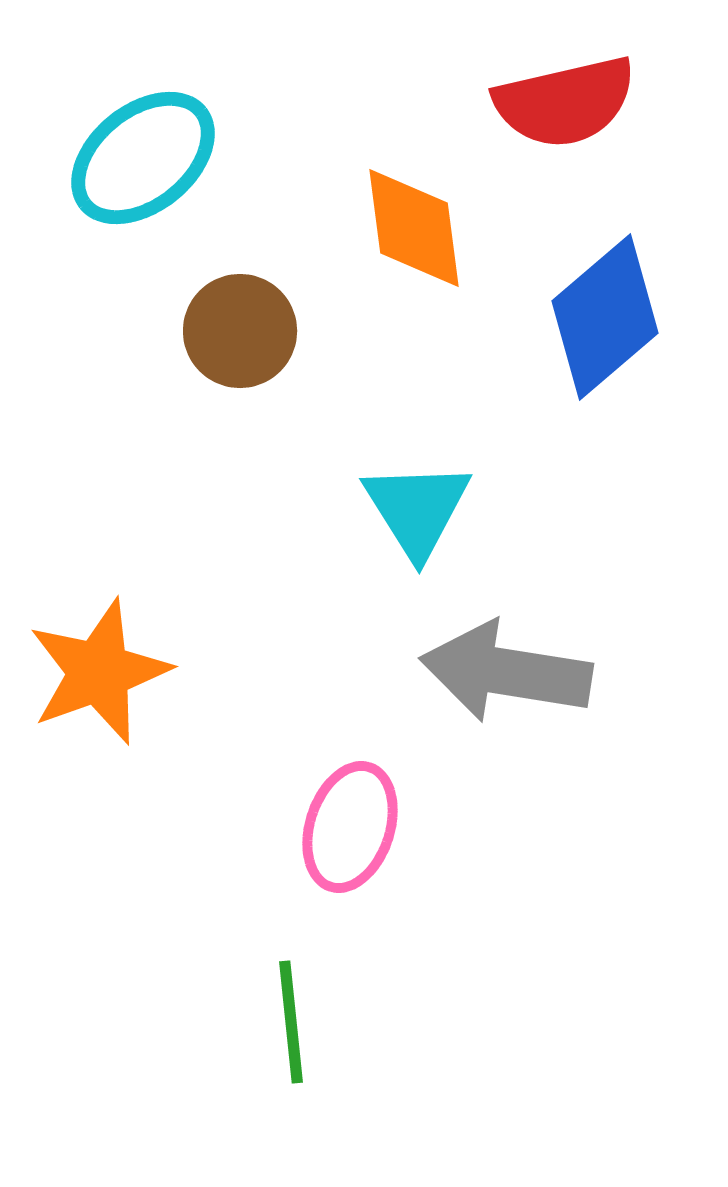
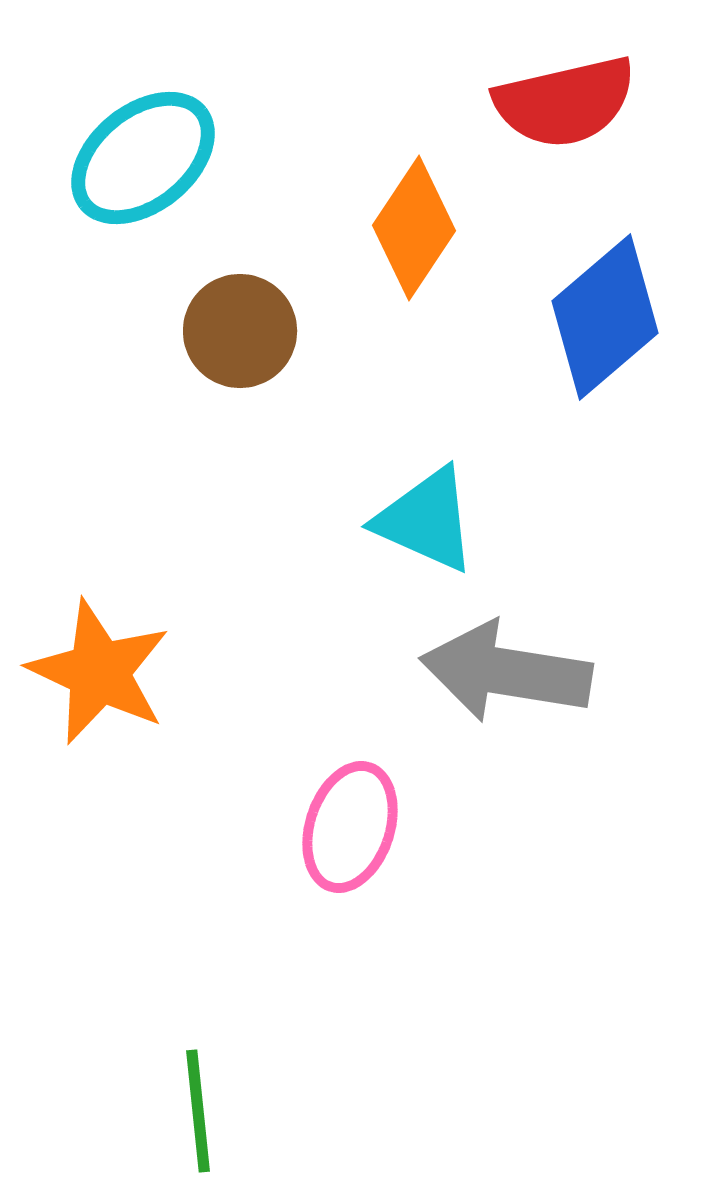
orange diamond: rotated 41 degrees clockwise
cyan triangle: moved 9 px right, 11 px down; rotated 34 degrees counterclockwise
orange star: rotated 27 degrees counterclockwise
green line: moved 93 px left, 89 px down
